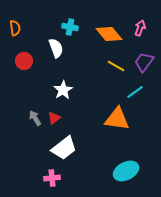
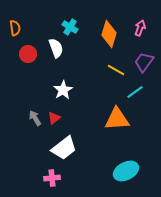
cyan cross: rotated 21 degrees clockwise
orange diamond: rotated 56 degrees clockwise
red circle: moved 4 px right, 7 px up
yellow line: moved 4 px down
orange triangle: rotated 12 degrees counterclockwise
